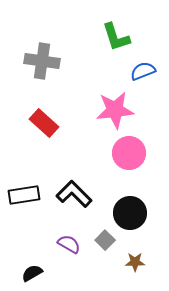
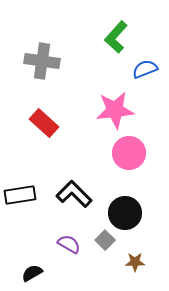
green L-shape: rotated 60 degrees clockwise
blue semicircle: moved 2 px right, 2 px up
black rectangle: moved 4 px left
black circle: moved 5 px left
